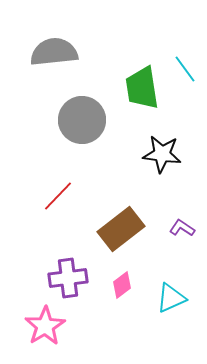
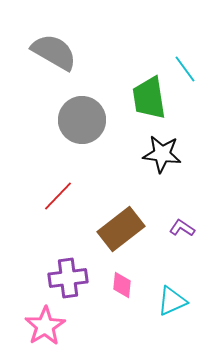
gray semicircle: rotated 36 degrees clockwise
green trapezoid: moved 7 px right, 10 px down
pink diamond: rotated 48 degrees counterclockwise
cyan triangle: moved 1 px right, 3 px down
